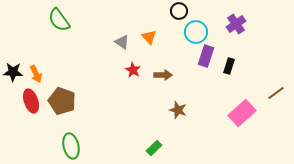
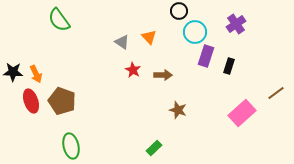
cyan circle: moved 1 px left
